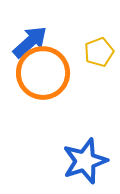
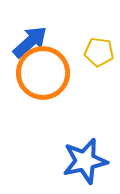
yellow pentagon: rotated 28 degrees clockwise
blue star: rotated 6 degrees clockwise
